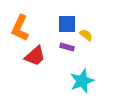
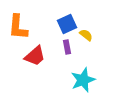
blue square: rotated 24 degrees counterclockwise
orange L-shape: moved 2 px left, 1 px up; rotated 20 degrees counterclockwise
purple rectangle: rotated 64 degrees clockwise
cyan star: moved 1 px right, 1 px up
